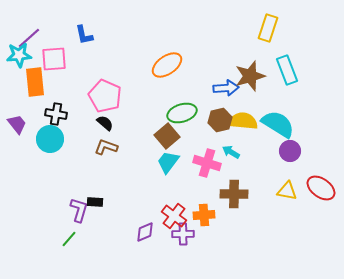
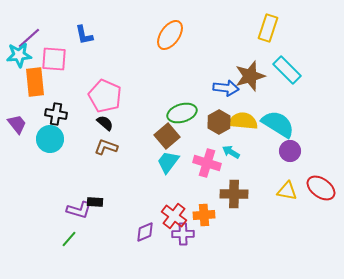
pink square: rotated 8 degrees clockwise
orange ellipse: moved 3 px right, 30 px up; rotated 20 degrees counterclockwise
cyan rectangle: rotated 24 degrees counterclockwise
blue arrow: rotated 10 degrees clockwise
brown hexagon: moved 1 px left, 2 px down; rotated 15 degrees counterclockwise
purple L-shape: rotated 90 degrees clockwise
